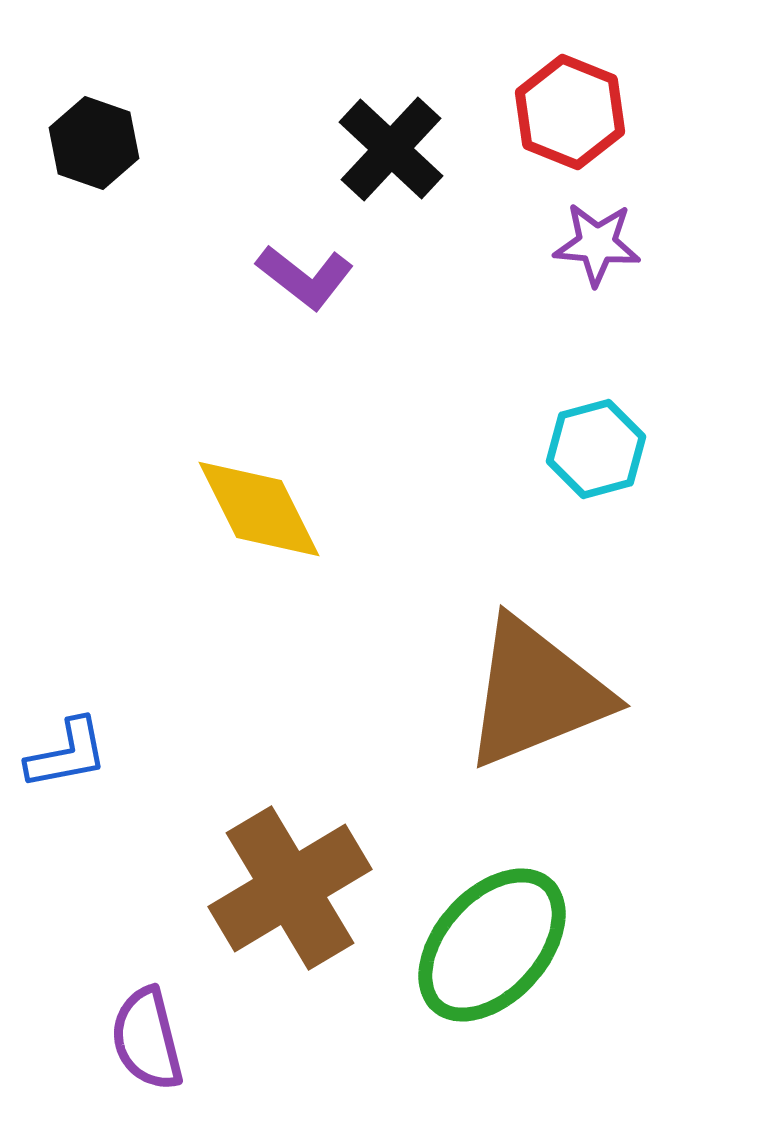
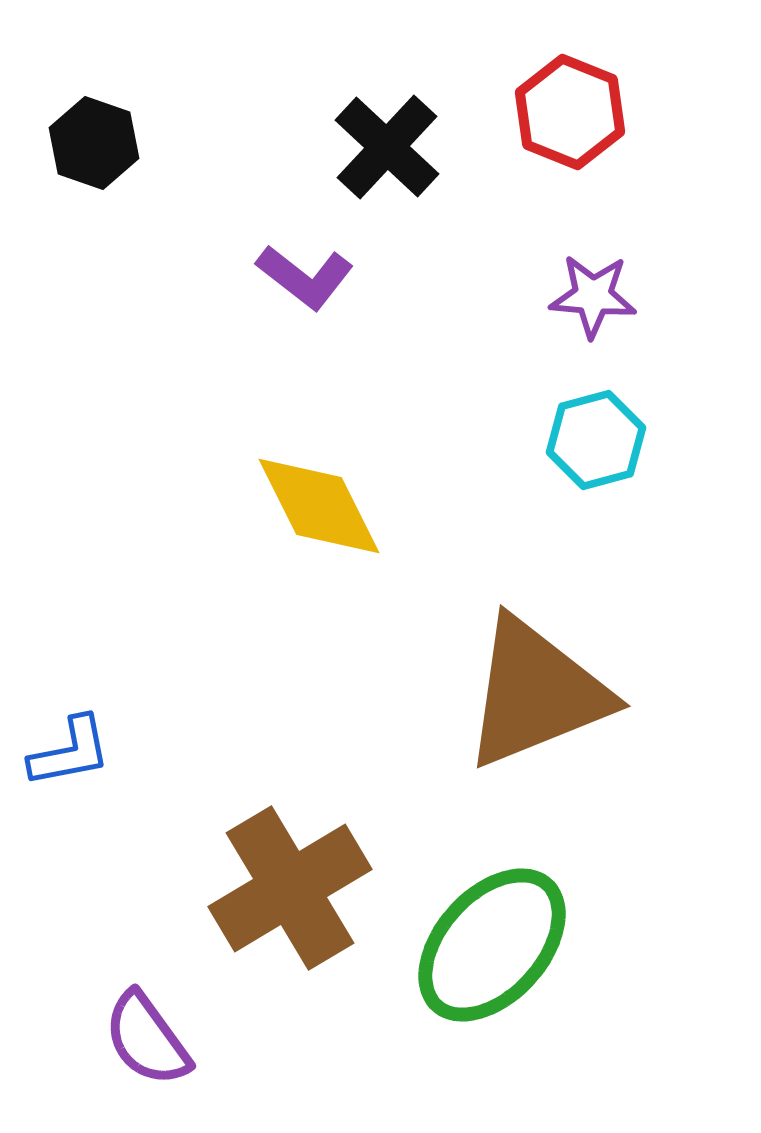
black cross: moved 4 px left, 2 px up
purple star: moved 4 px left, 52 px down
cyan hexagon: moved 9 px up
yellow diamond: moved 60 px right, 3 px up
blue L-shape: moved 3 px right, 2 px up
purple semicircle: rotated 22 degrees counterclockwise
